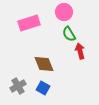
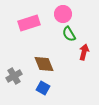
pink circle: moved 1 px left, 2 px down
red arrow: moved 4 px right, 1 px down; rotated 28 degrees clockwise
gray cross: moved 4 px left, 10 px up
